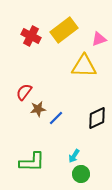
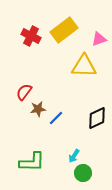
green circle: moved 2 px right, 1 px up
